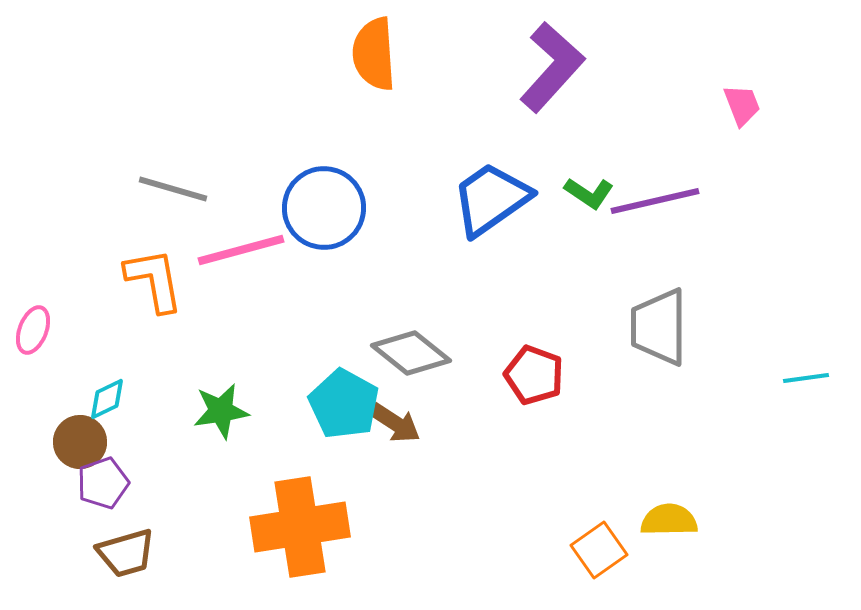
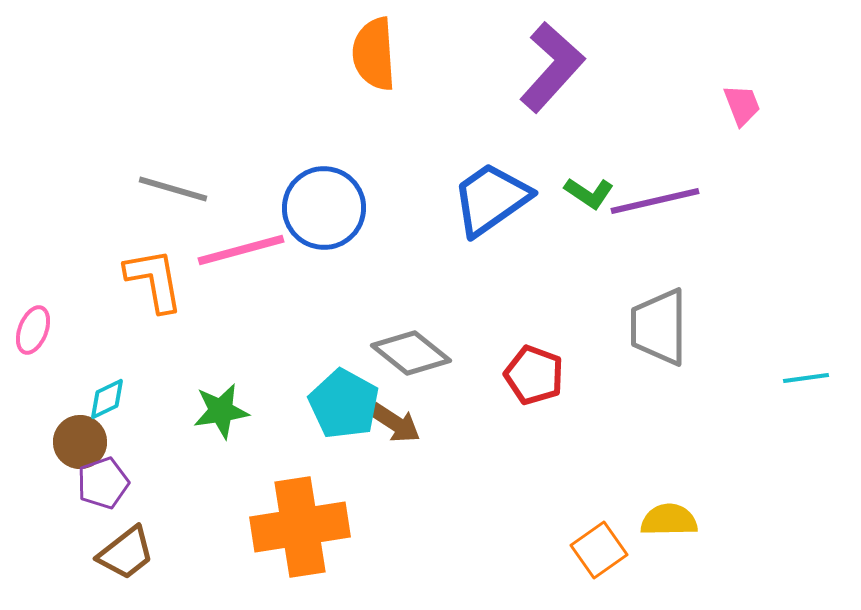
brown trapezoid: rotated 22 degrees counterclockwise
